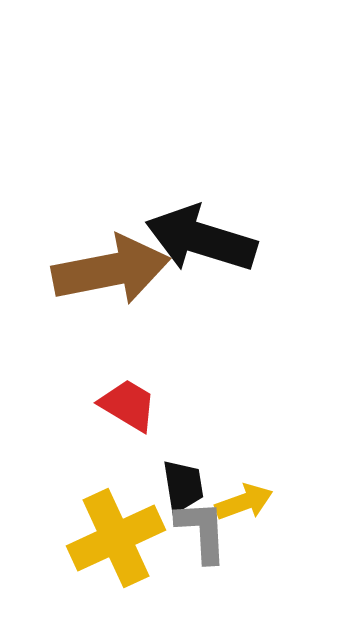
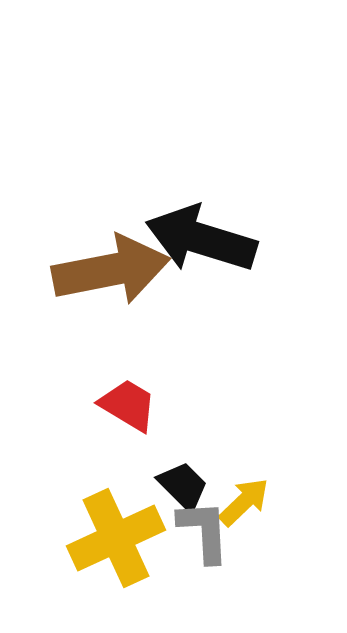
black trapezoid: rotated 36 degrees counterclockwise
yellow arrow: rotated 24 degrees counterclockwise
gray L-shape: moved 2 px right
